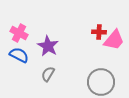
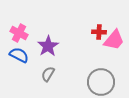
purple star: rotated 10 degrees clockwise
